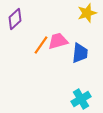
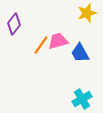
purple diamond: moved 1 px left, 5 px down; rotated 10 degrees counterclockwise
blue trapezoid: rotated 145 degrees clockwise
cyan cross: moved 1 px right
